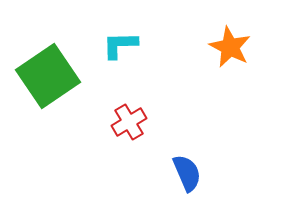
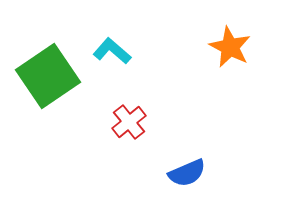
cyan L-shape: moved 8 px left, 6 px down; rotated 42 degrees clockwise
red cross: rotated 8 degrees counterclockwise
blue semicircle: rotated 90 degrees clockwise
